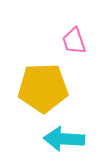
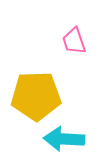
yellow pentagon: moved 7 px left, 8 px down
